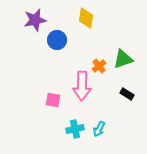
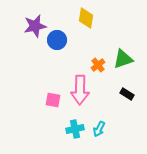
purple star: moved 6 px down
orange cross: moved 1 px left, 1 px up
pink arrow: moved 2 px left, 4 px down
